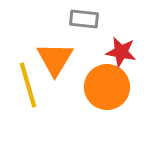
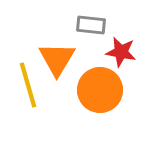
gray rectangle: moved 7 px right, 6 px down
orange triangle: moved 2 px right
orange circle: moved 7 px left, 3 px down
